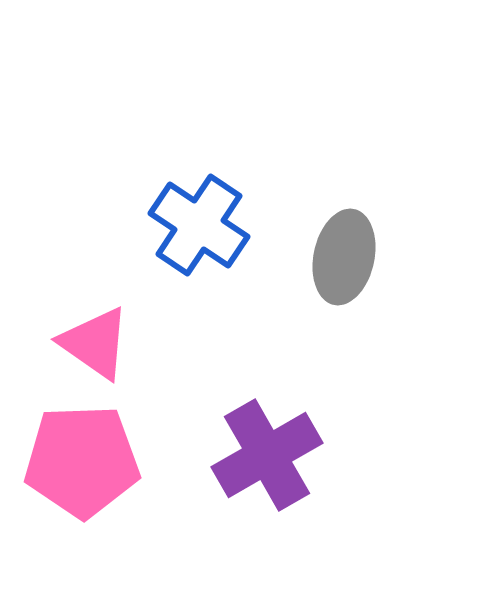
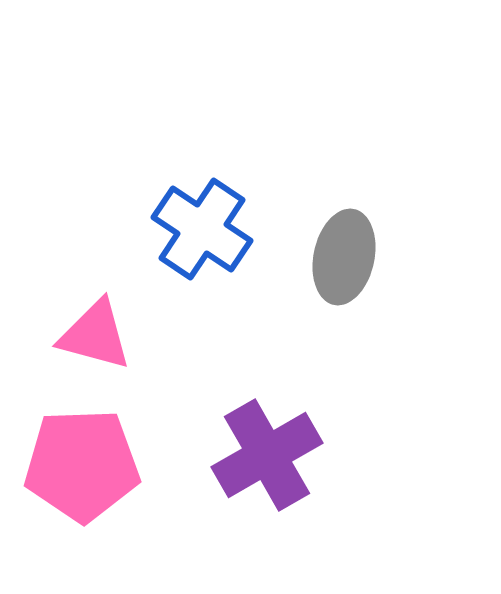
blue cross: moved 3 px right, 4 px down
pink triangle: moved 8 px up; rotated 20 degrees counterclockwise
pink pentagon: moved 4 px down
